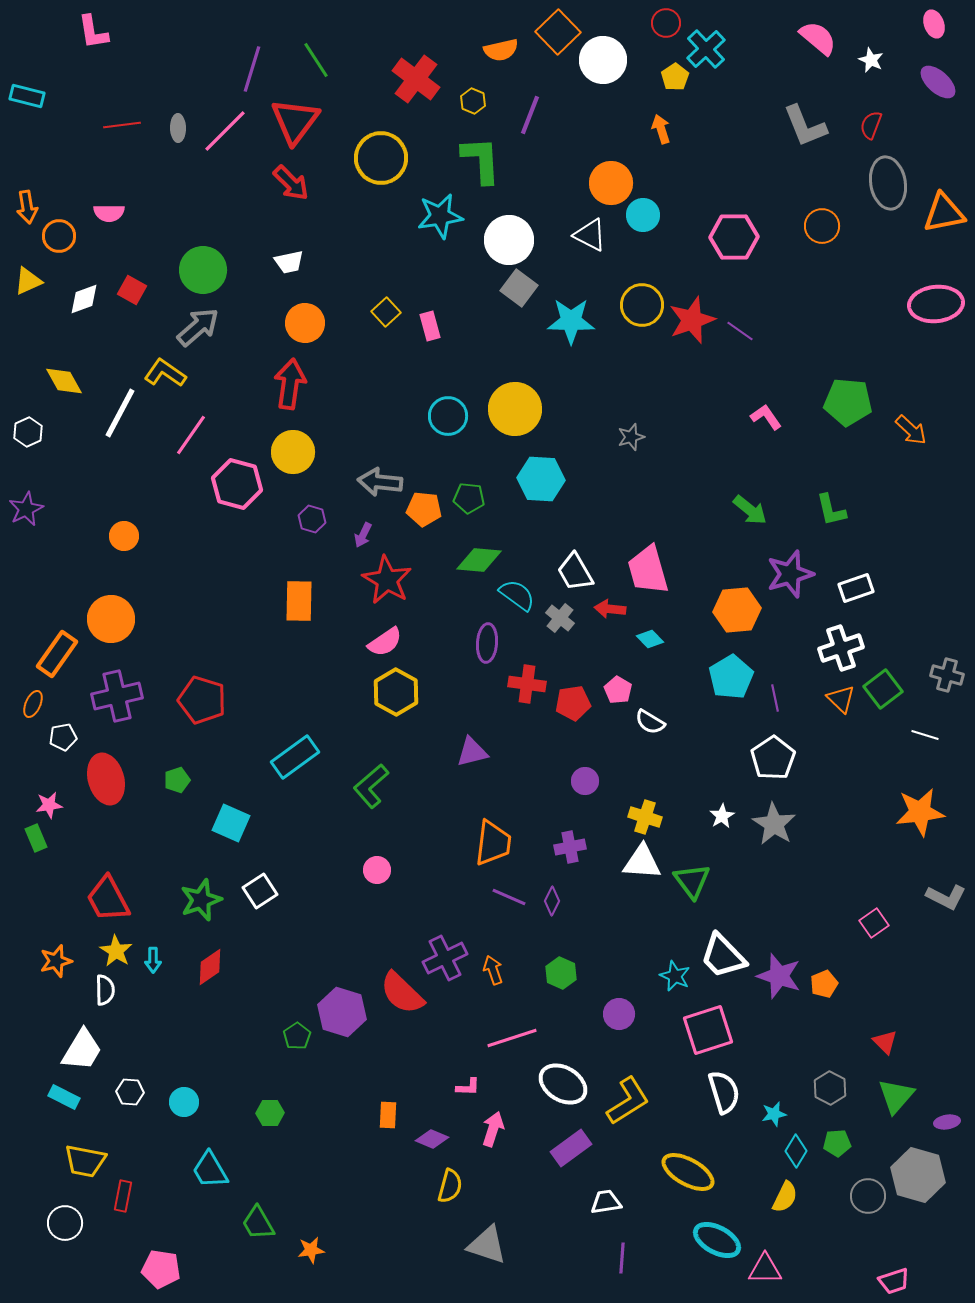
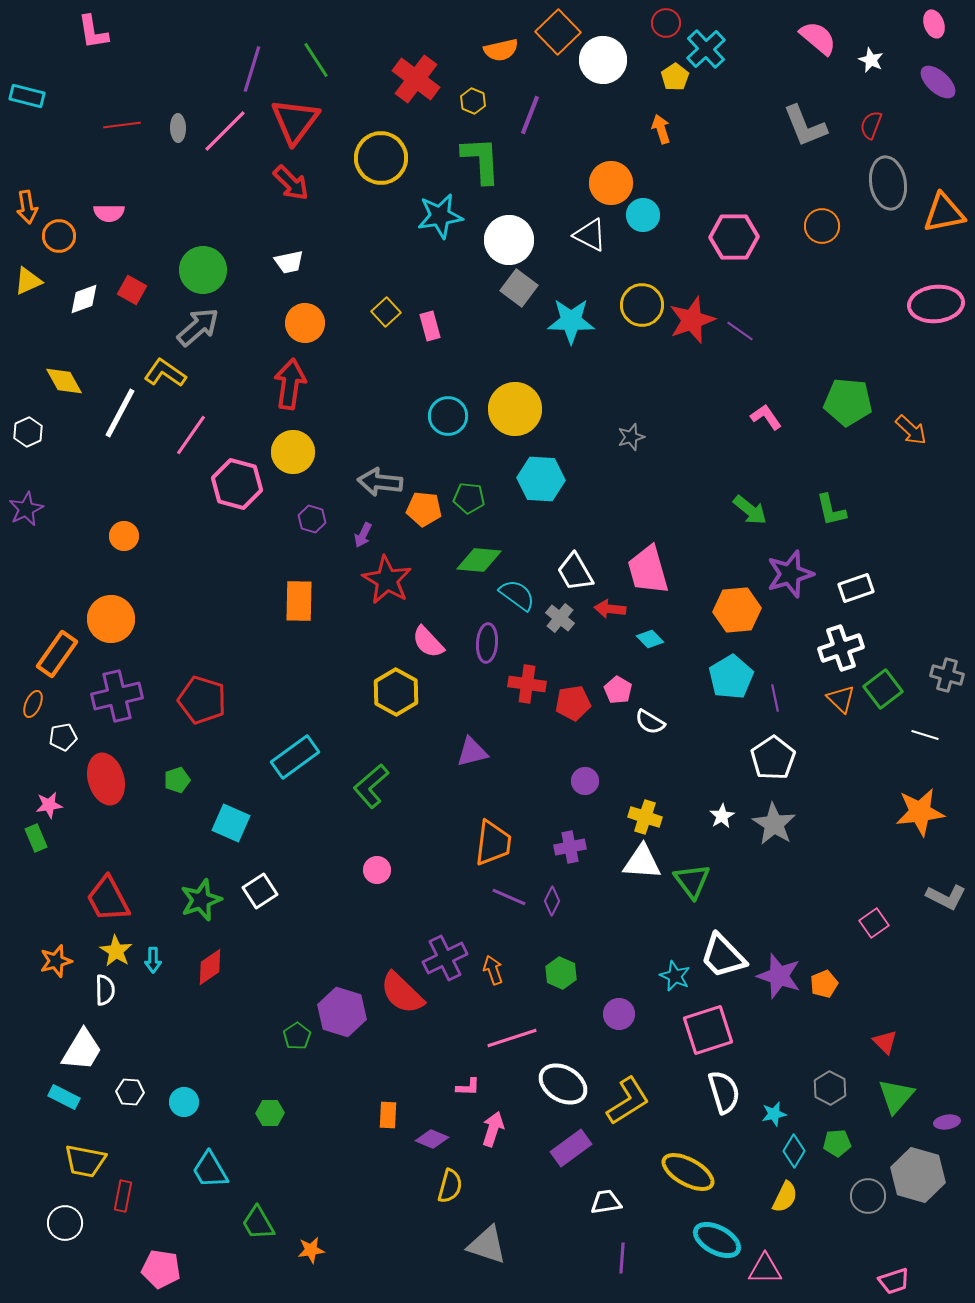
pink semicircle at (385, 642): moved 43 px right; rotated 81 degrees clockwise
cyan diamond at (796, 1151): moved 2 px left
